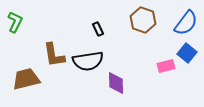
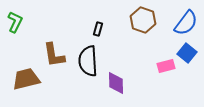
black rectangle: rotated 40 degrees clockwise
black semicircle: rotated 96 degrees clockwise
